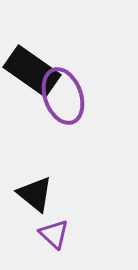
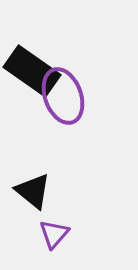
black triangle: moved 2 px left, 3 px up
purple triangle: rotated 28 degrees clockwise
